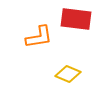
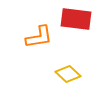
yellow diamond: rotated 20 degrees clockwise
